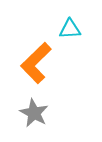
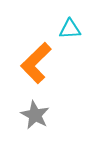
gray star: moved 1 px right, 2 px down
